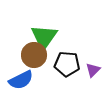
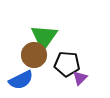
purple triangle: moved 13 px left, 8 px down
